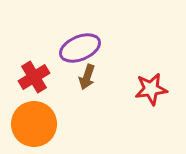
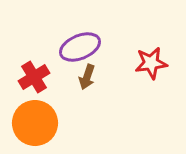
purple ellipse: moved 1 px up
red star: moved 26 px up
orange circle: moved 1 px right, 1 px up
